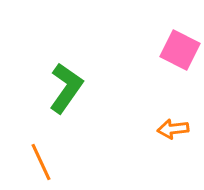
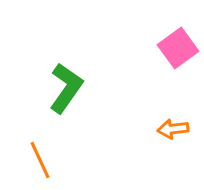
pink square: moved 2 px left, 2 px up; rotated 27 degrees clockwise
orange line: moved 1 px left, 2 px up
